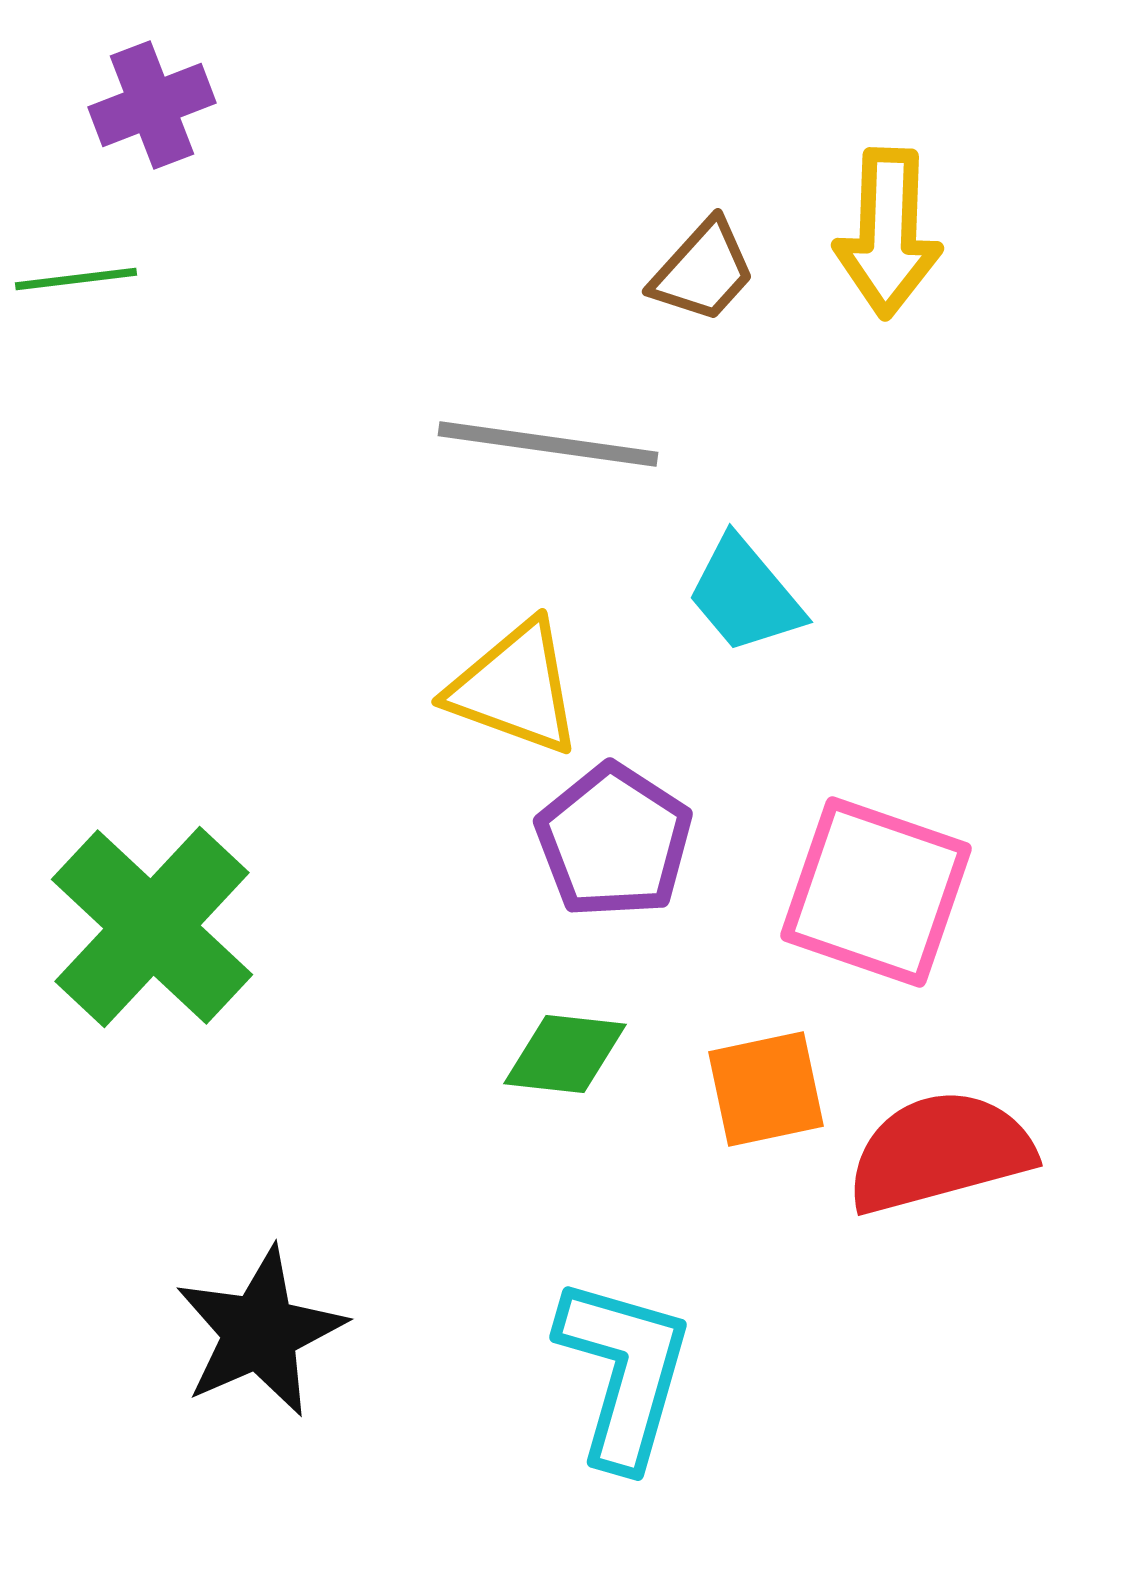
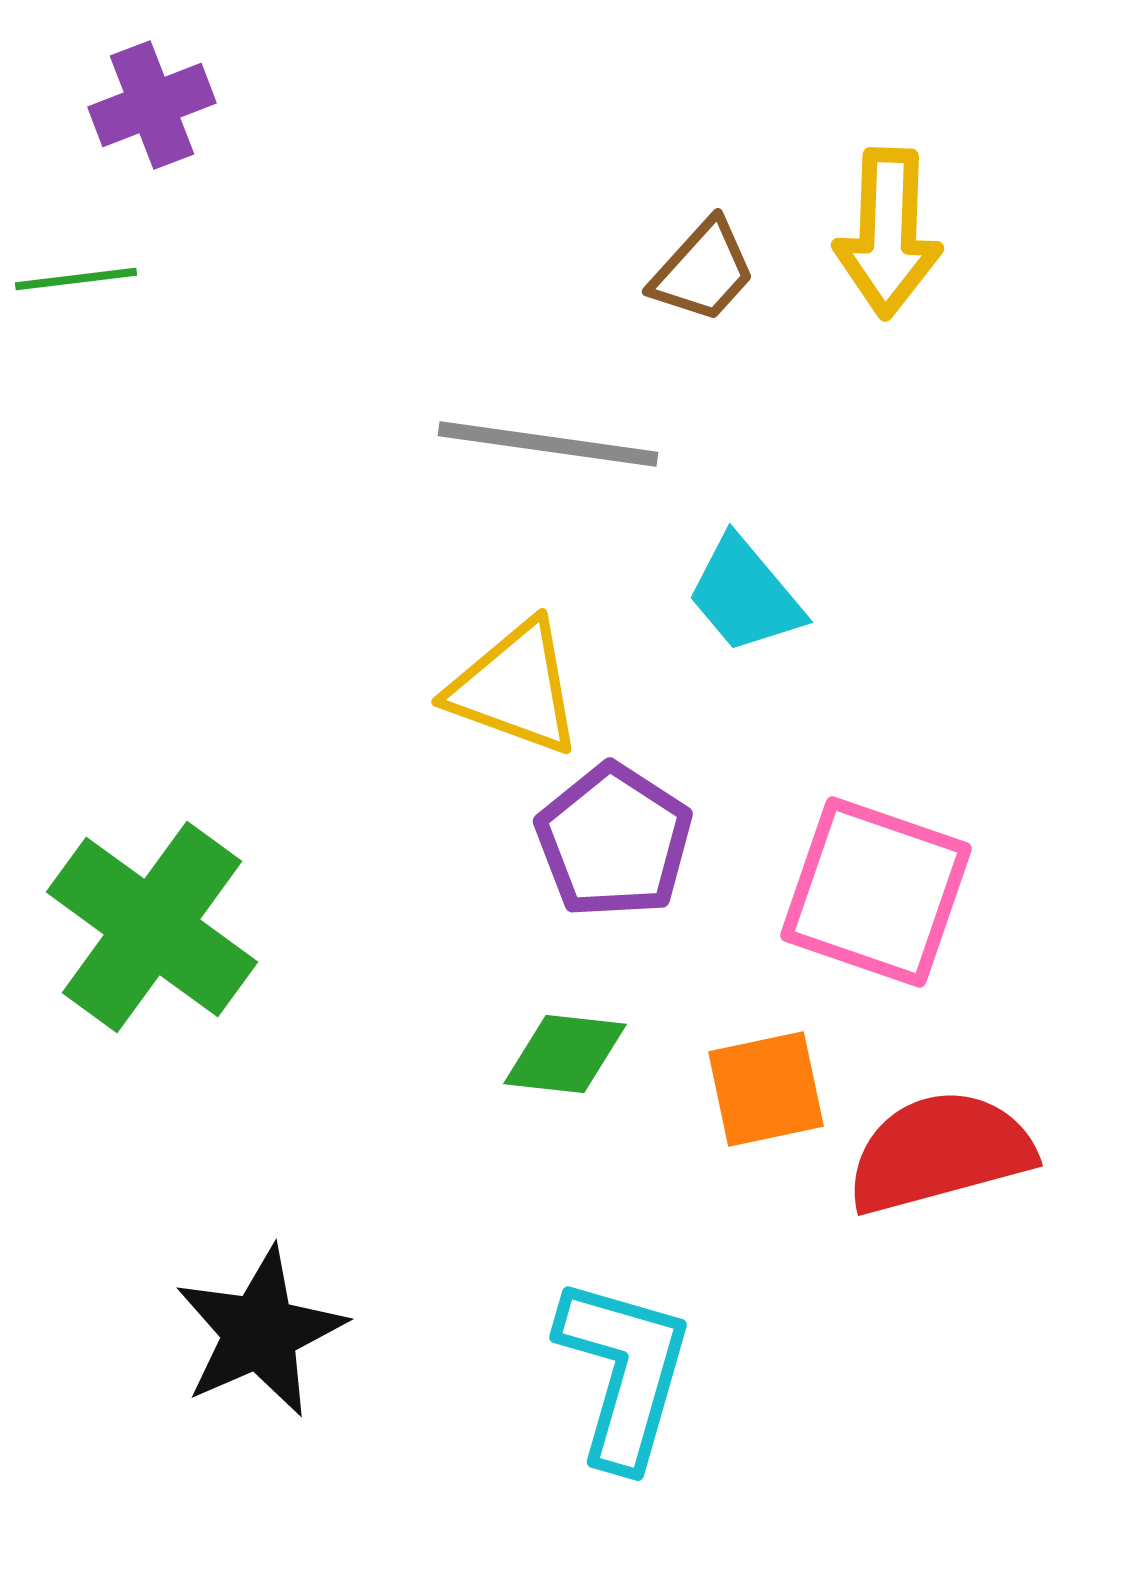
green cross: rotated 7 degrees counterclockwise
